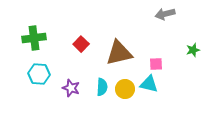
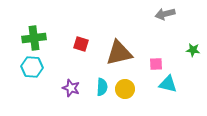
red square: rotated 28 degrees counterclockwise
green star: rotated 24 degrees clockwise
cyan hexagon: moved 7 px left, 7 px up
cyan triangle: moved 19 px right
